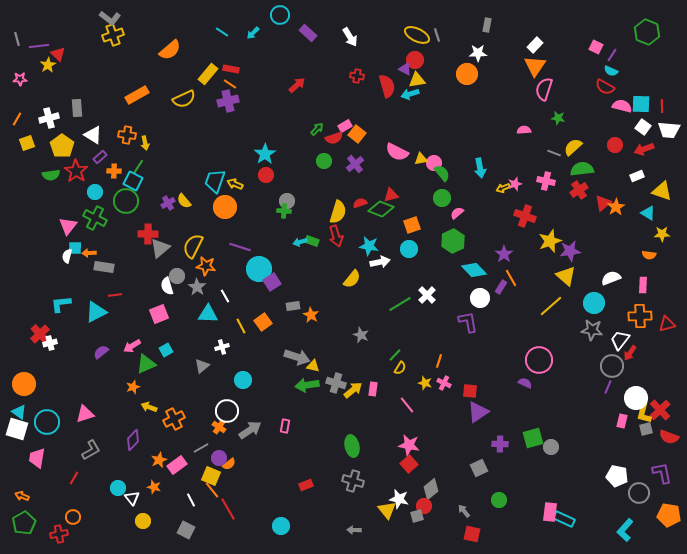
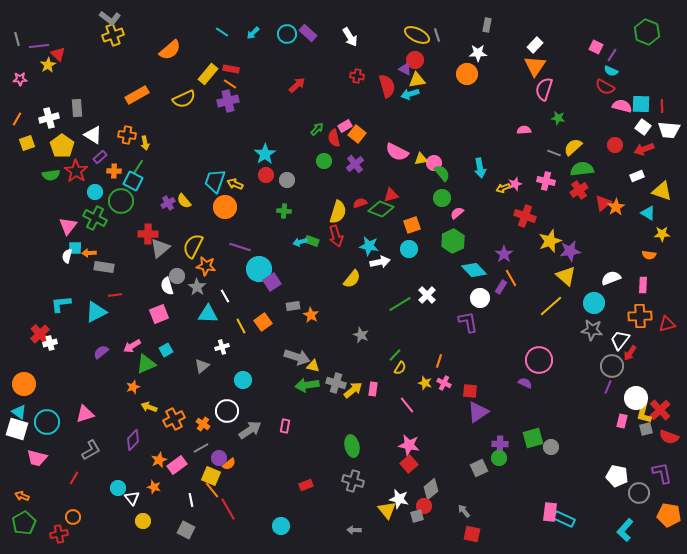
cyan circle at (280, 15): moved 7 px right, 19 px down
red semicircle at (334, 138): rotated 96 degrees clockwise
green circle at (126, 201): moved 5 px left
gray circle at (287, 201): moved 21 px up
orange cross at (219, 427): moved 16 px left, 3 px up
pink trapezoid at (37, 458): rotated 85 degrees counterclockwise
white line at (191, 500): rotated 16 degrees clockwise
green circle at (499, 500): moved 42 px up
